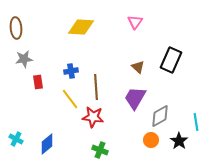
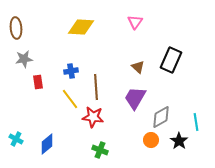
gray diamond: moved 1 px right, 1 px down
